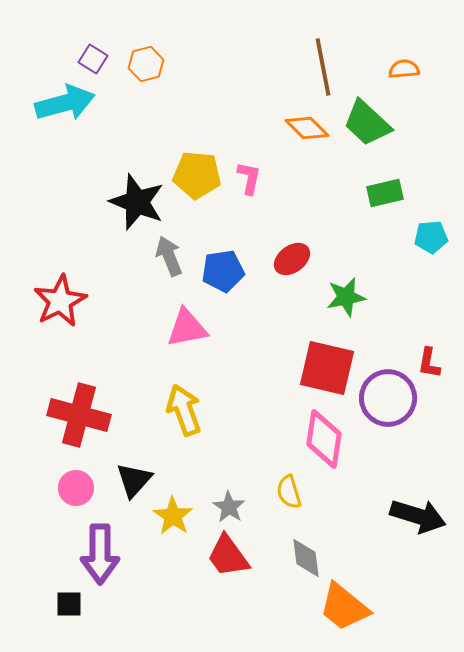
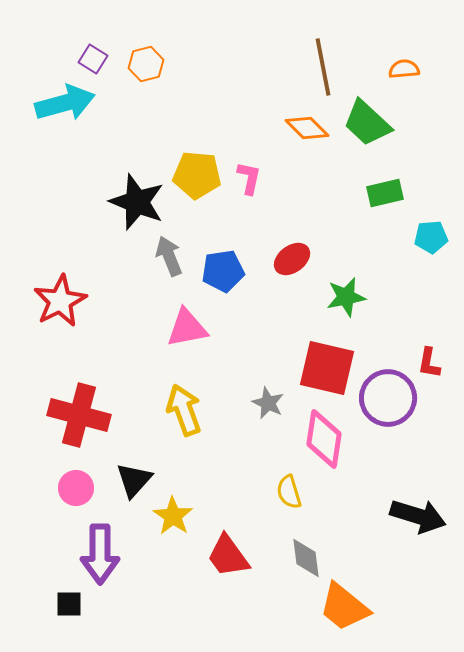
gray star: moved 39 px right, 104 px up; rotated 8 degrees counterclockwise
